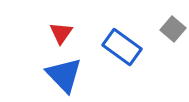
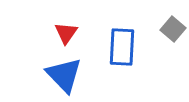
red triangle: moved 5 px right
blue rectangle: rotated 57 degrees clockwise
